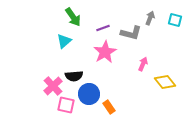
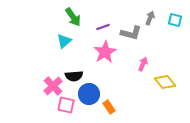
purple line: moved 1 px up
